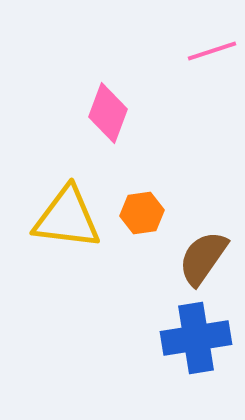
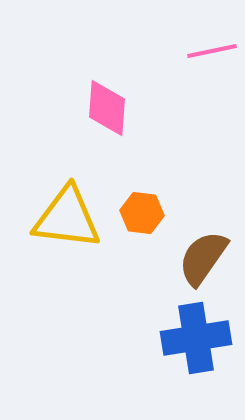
pink line: rotated 6 degrees clockwise
pink diamond: moved 1 px left, 5 px up; rotated 16 degrees counterclockwise
orange hexagon: rotated 15 degrees clockwise
